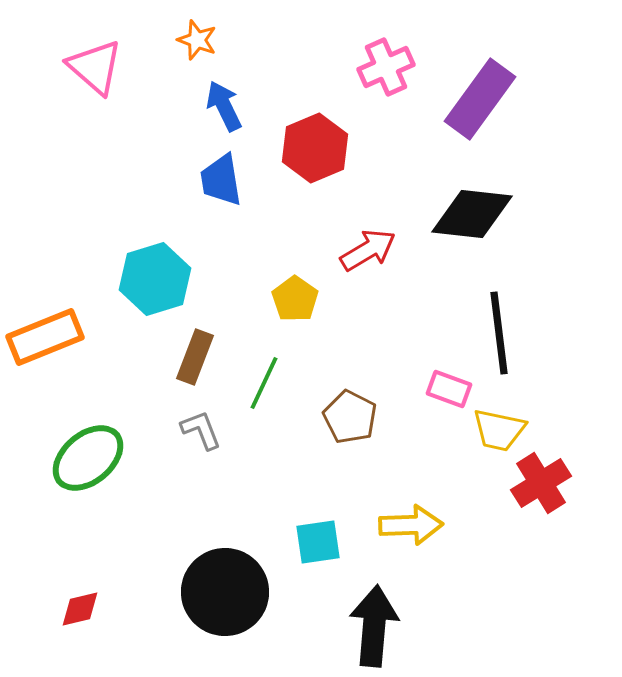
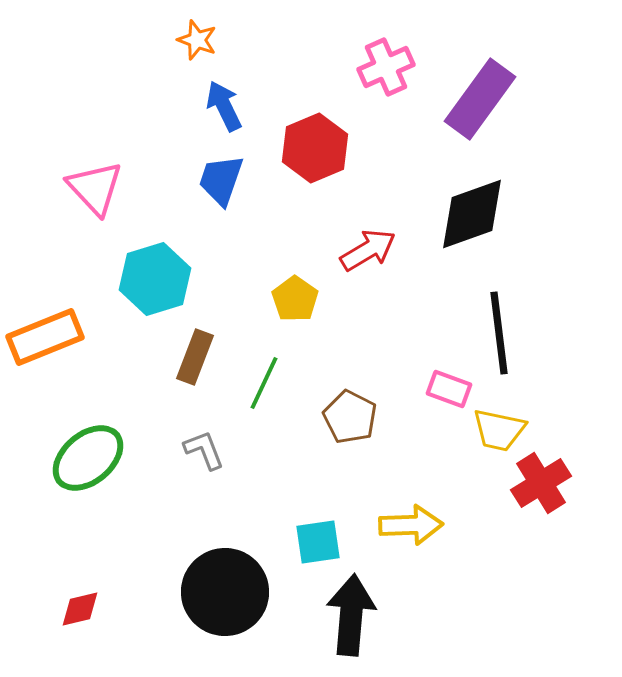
pink triangle: moved 121 px down; rotated 6 degrees clockwise
blue trapezoid: rotated 28 degrees clockwise
black diamond: rotated 26 degrees counterclockwise
gray L-shape: moved 3 px right, 20 px down
black arrow: moved 23 px left, 11 px up
